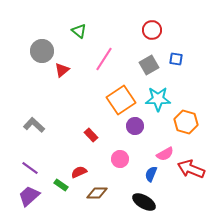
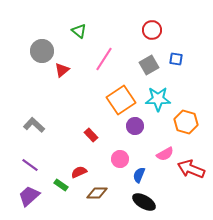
purple line: moved 3 px up
blue semicircle: moved 12 px left, 1 px down
